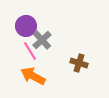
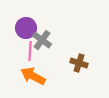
purple circle: moved 2 px down
gray cross: rotated 12 degrees counterclockwise
pink line: rotated 36 degrees clockwise
